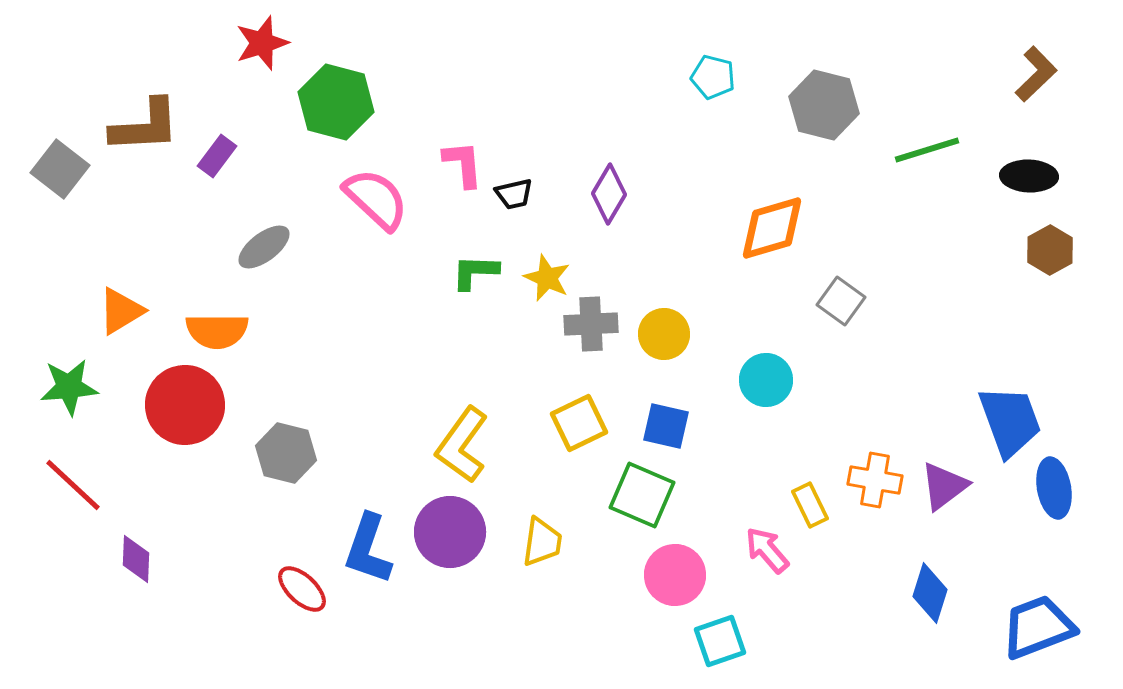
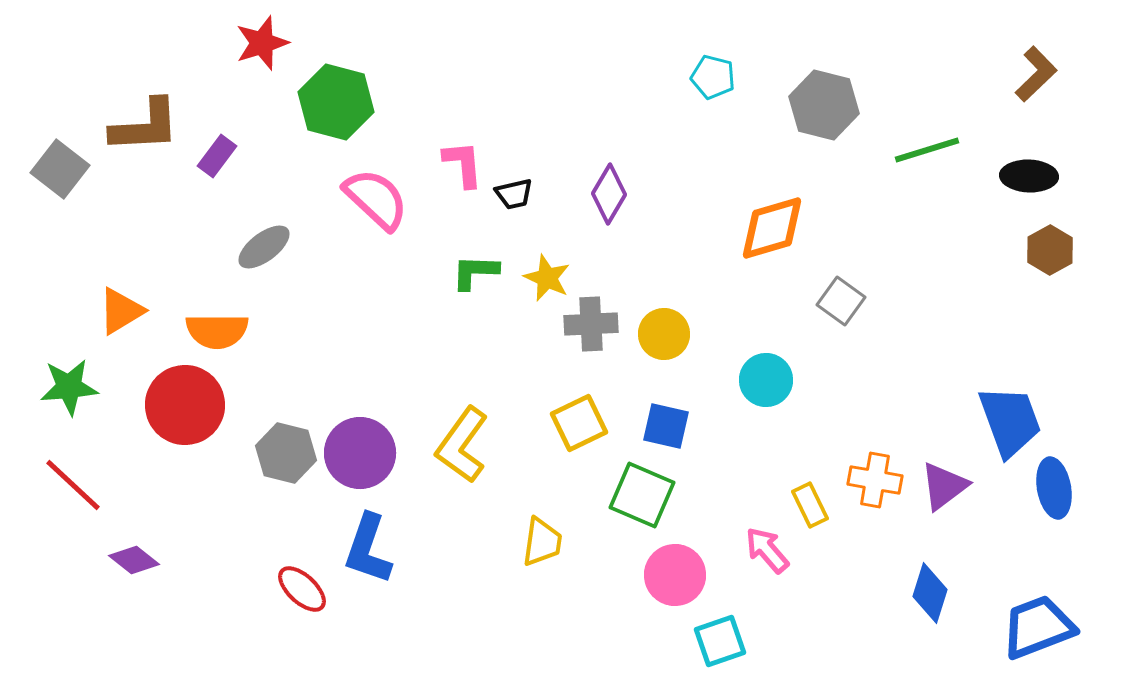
purple circle at (450, 532): moved 90 px left, 79 px up
purple diamond at (136, 559): moved 2 px left, 1 px down; rotated 54 degrees counterclockwise
